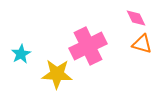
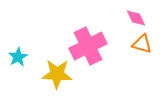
cyan star: moved 3 px left, 3 px down
